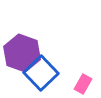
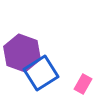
blue square: rotated 12 degrees clockwise
